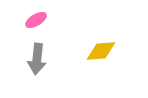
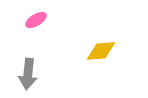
gray arrow: moved 9 px left, 15 px down
